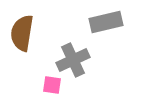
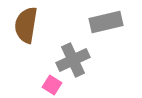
brown semicircle: moved 4 px right, 8 px up
pink square: rotated 24 degrees clockwise
